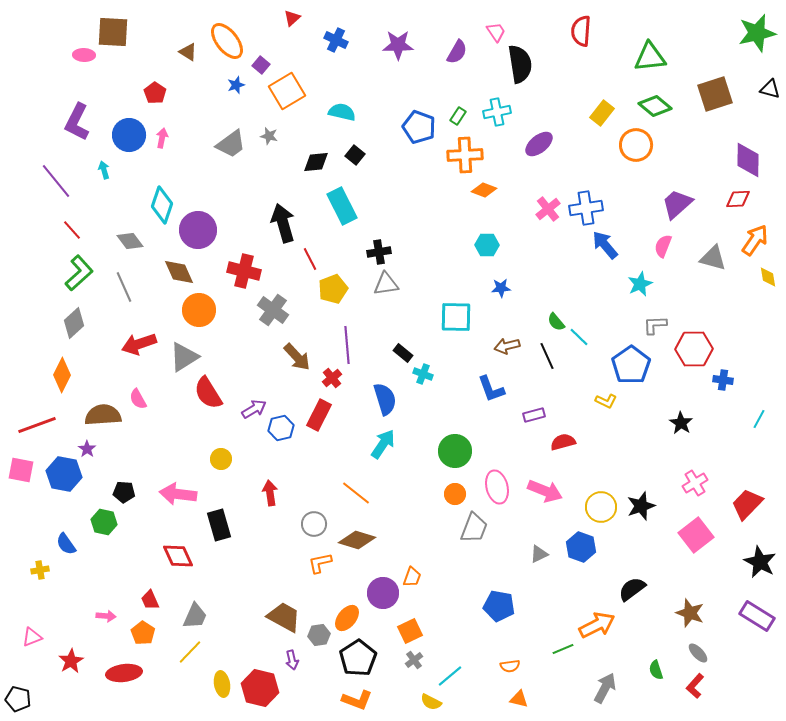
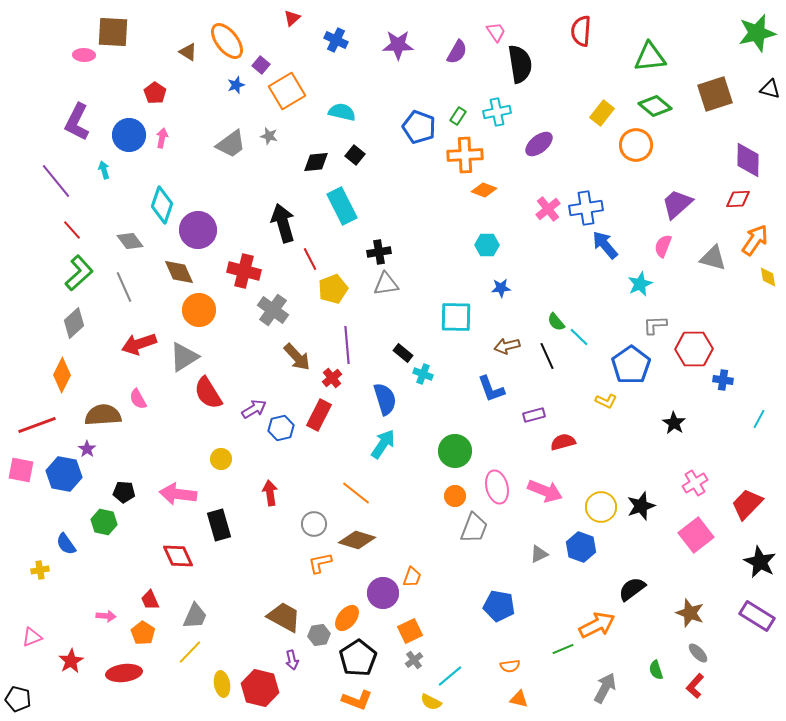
black star at (681, 423): moved 7 px left
orange circle at (455, 494): moved 2 px down
